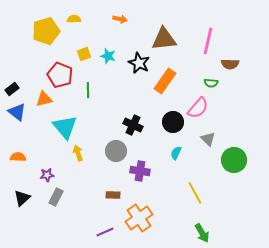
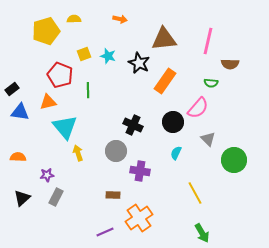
orange triangle: moved 4 px right, 3 px down
blue triangle: moved 3 px right; rotated 30 degrees counterclockwise
